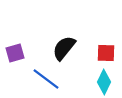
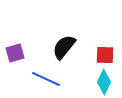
black semicircle: moved 1 px up
red square: moved 1 px left, 2 px down
blue line: rotated 12 degrees counterclockwise
